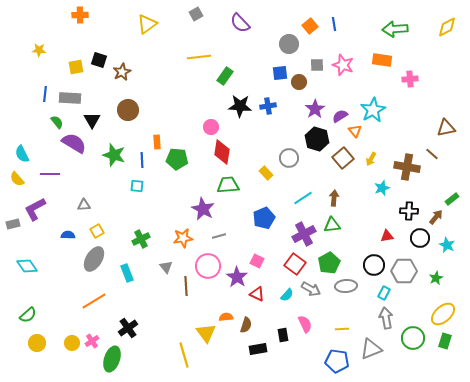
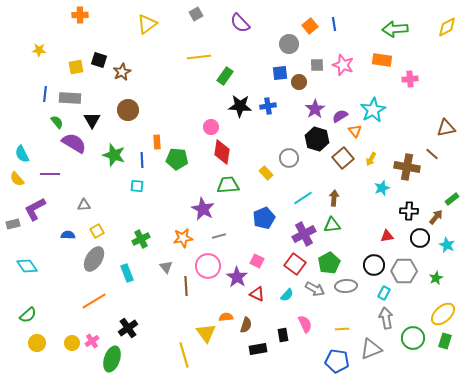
gray arrow at (311, 289): moved 4 px right
